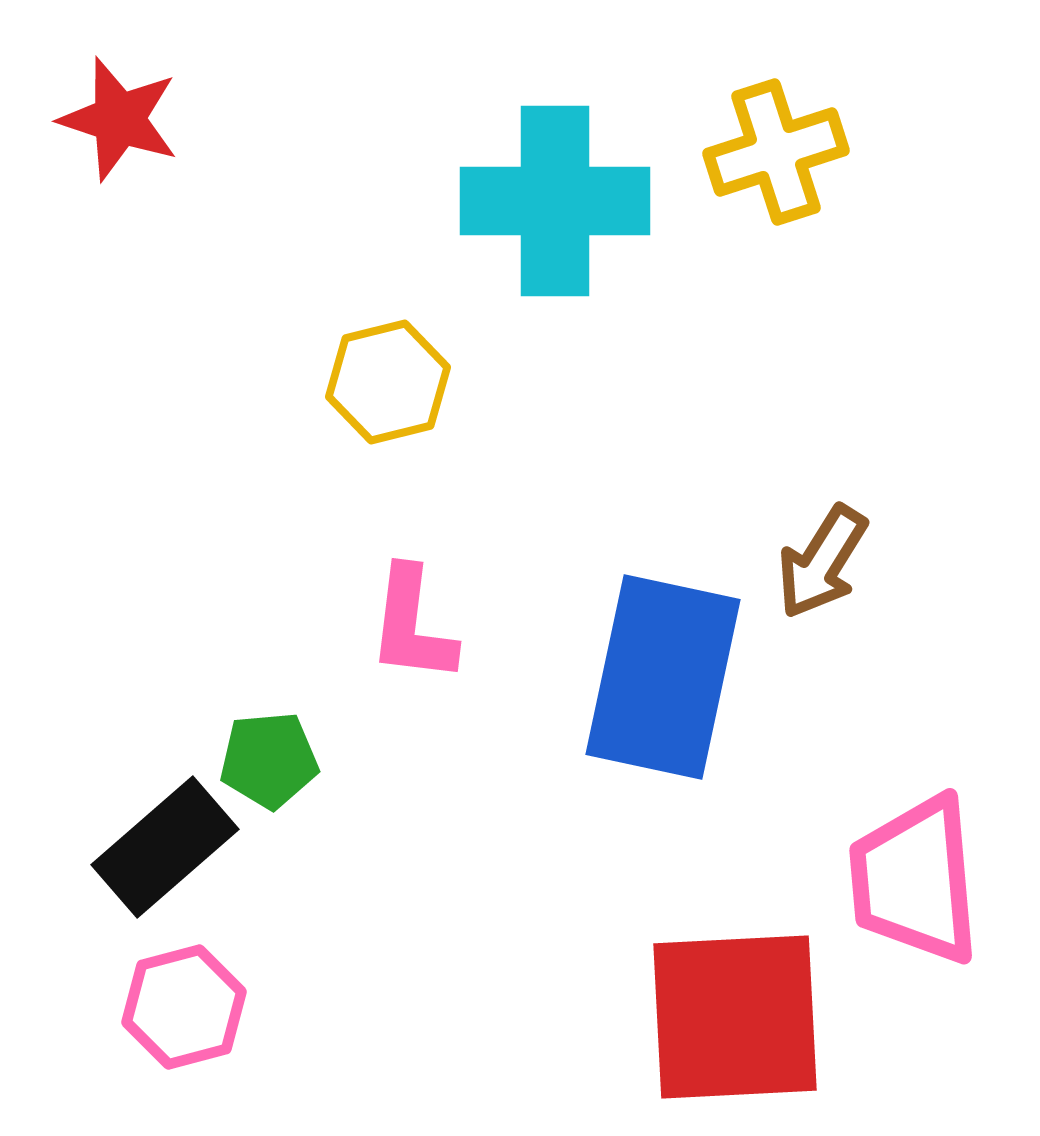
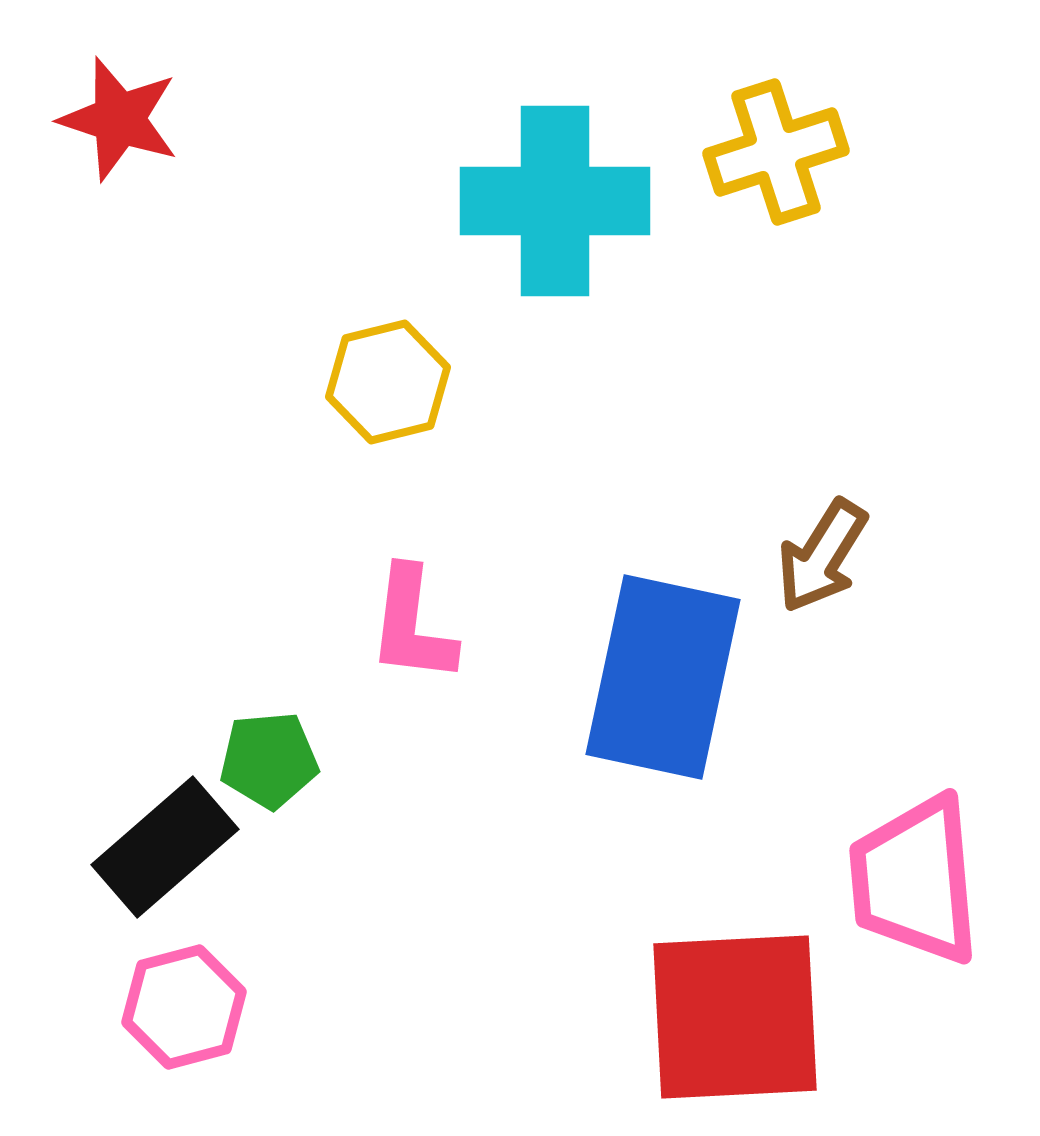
brown arrow: moved 6 px up
